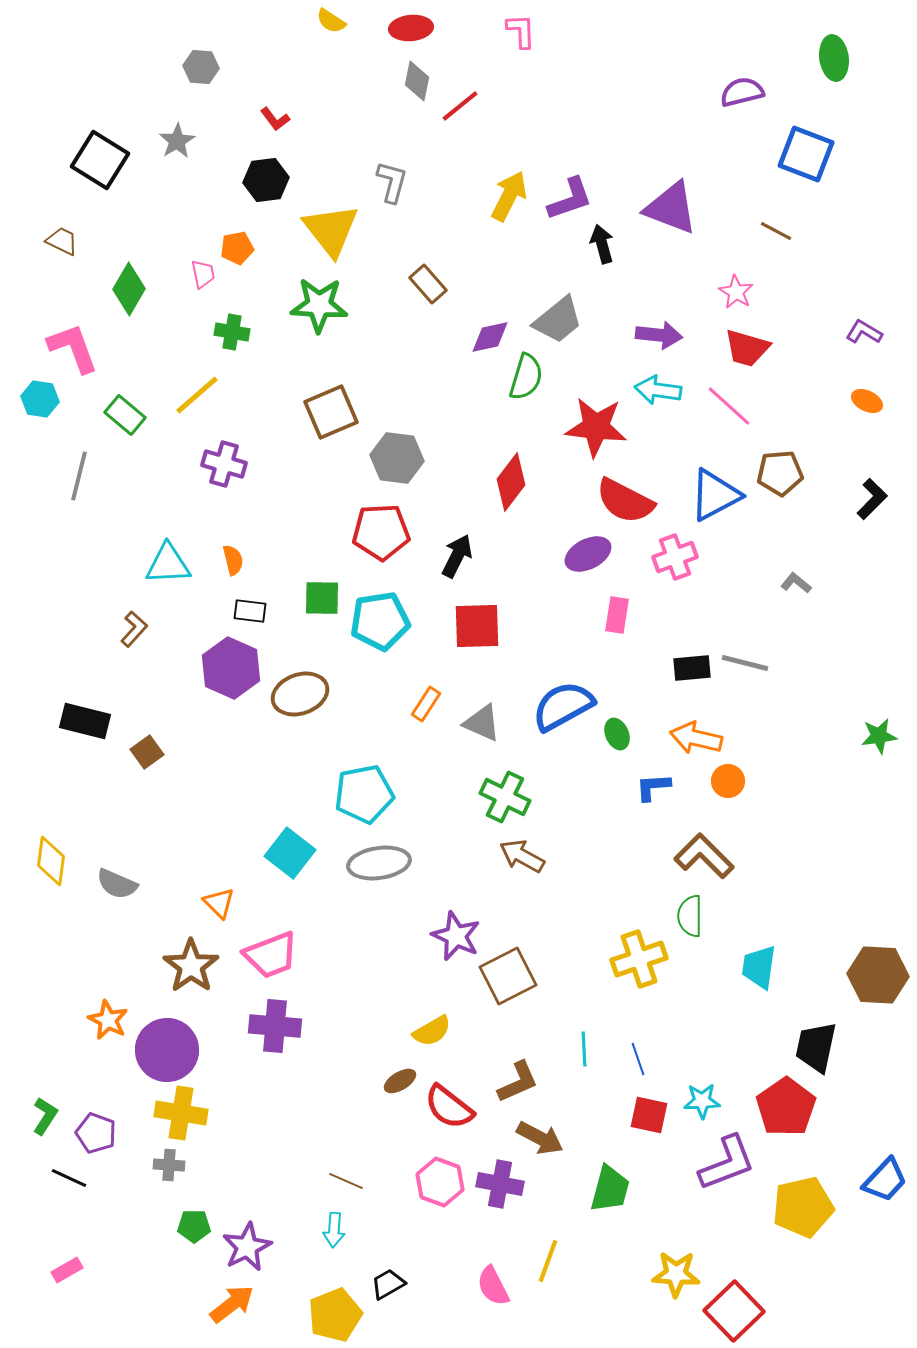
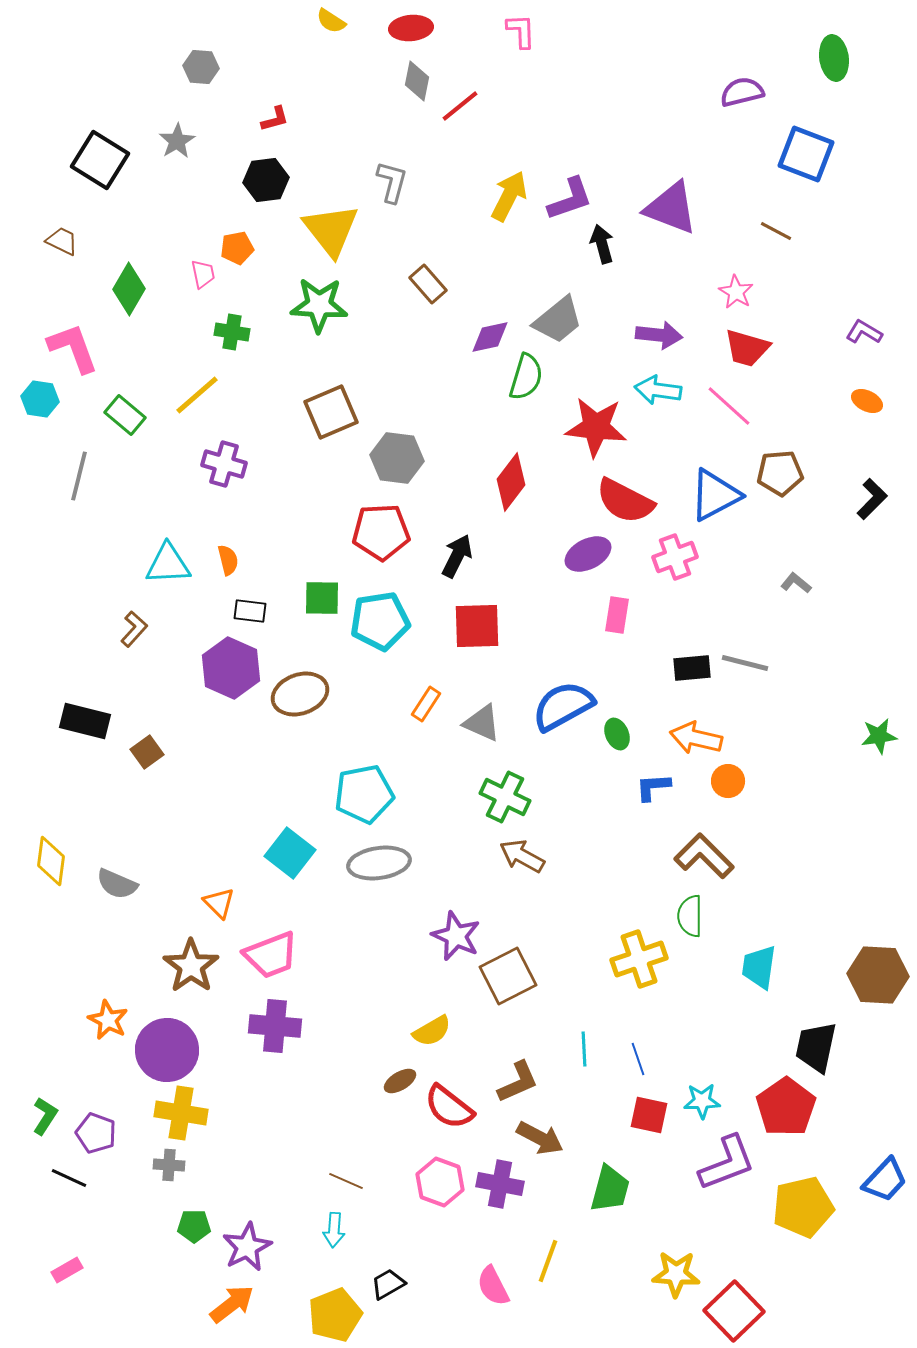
red L-shape at (275, 119): rotated 68 degrees counterclockwise
orange semicircle at (233, 560): moved 5 px left
